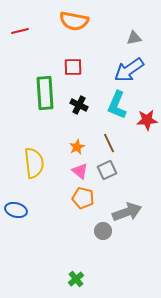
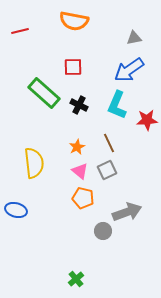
green rectangle: moved 1 px left; rotated 44 degrees counterclockwise
